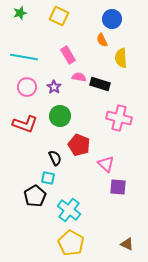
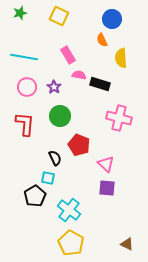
pink semicircle: moved 2 px up
red L-shape: rotated 105 degrees counterclockwise
purple square: moved 11 px left, 1 px down
